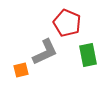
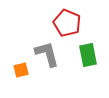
gray L-shape: moved 2 px right, 2 px down; rotated 80 degrees counterclockwise
